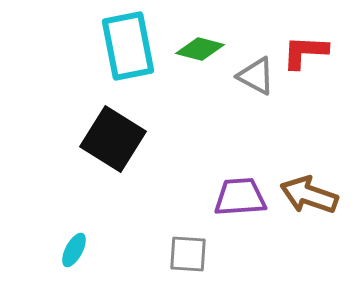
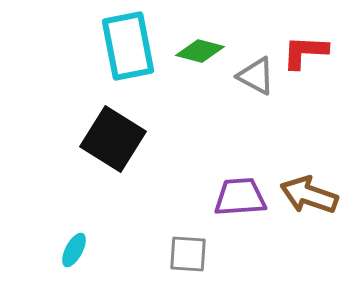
green diamond: moved 2 px down
